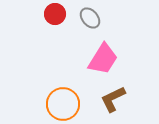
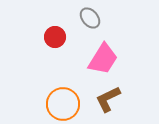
red circle: moved 23 px down
brown L-shape: moved 5 px left
